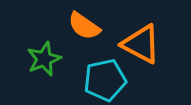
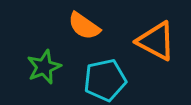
orange triangle: moved 15 px right, 3 px up
green star: moved 8 px down
